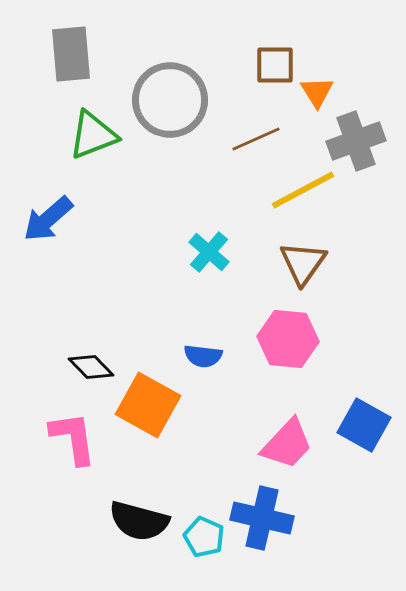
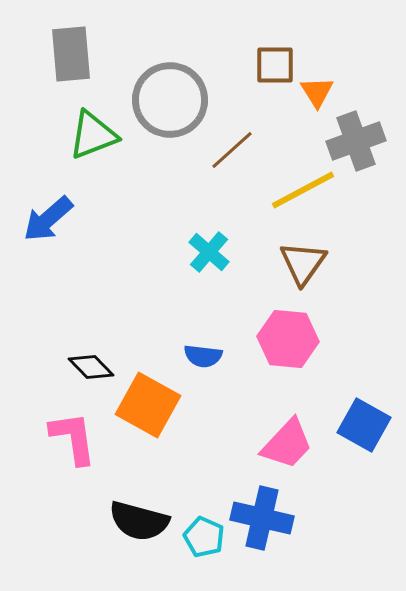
brown line: moved 24 px left, 11 px down; rotated 18 degrees counterclockwise
